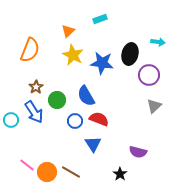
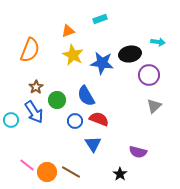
orange triangle: rotated 24 degrees clockwise
black ellipse: rotated 65 degrees clockwise
